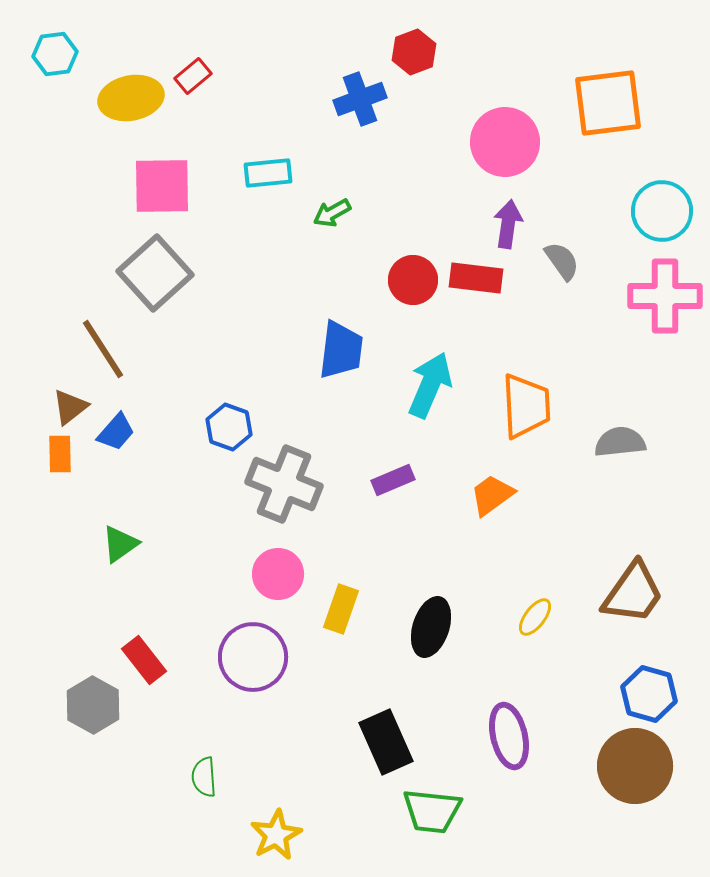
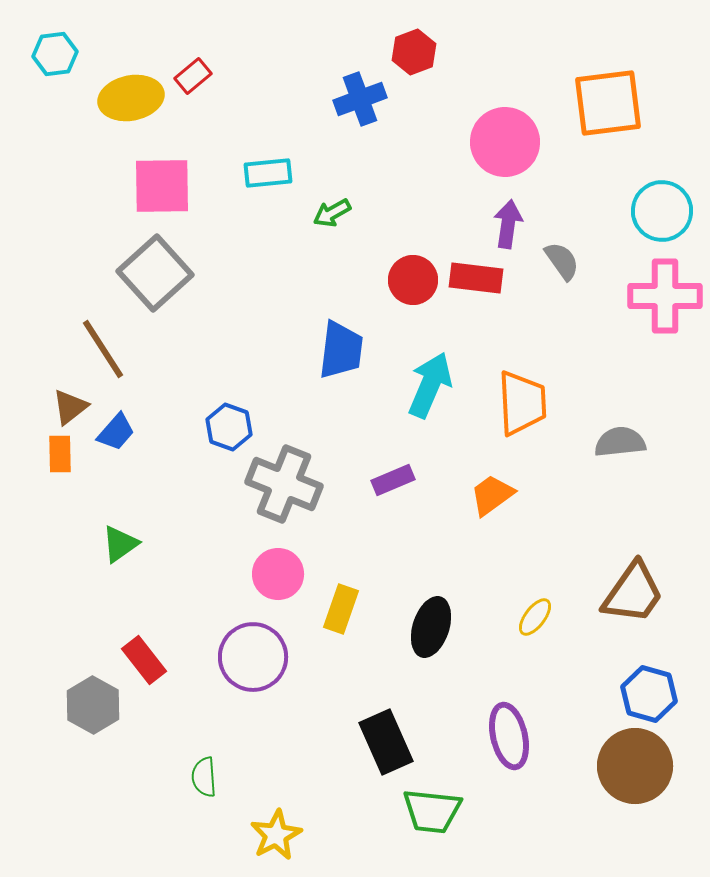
orange trapezoid at (526, 406): moved 4 px left, 3 px up
